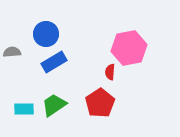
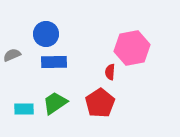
pink hexagon: moved 3 px right
gray semicircle: moved 3 px down; rotated 18 degrees counterclockwise
blue rectangle: rotated 30 degrees clockwise
green trapezoid: moved 1 px right, 2 px up
